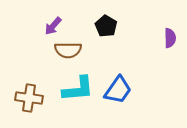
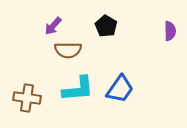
purple semicircle: moved 7 px up
blue trapezoid: moved 2 px right, 1 px up
brown cross: moved 2 px left
